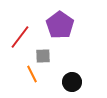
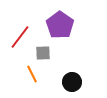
gray square: moved 3 px up
